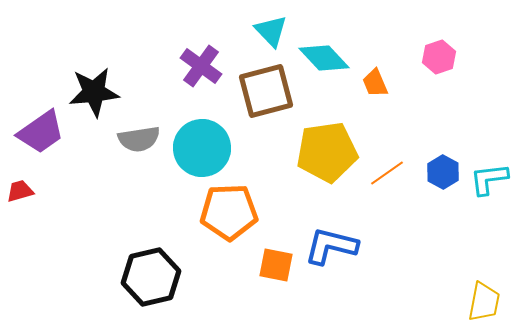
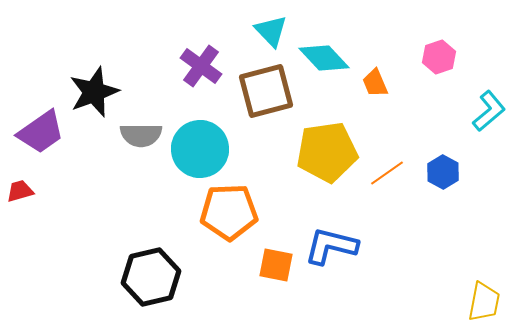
black star: rotated 15 degrees counterclockwise
gray semicircle: moved 2 px right, 4 px up; rotated 9 degrees clockwise
cyan circle: moved 2 px left, 1 px down
cyan L-shape: moved 68 px up; rotated 147 degrees clockwise
